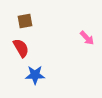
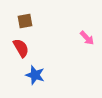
blue star: rotated 18 degrees clockwise
